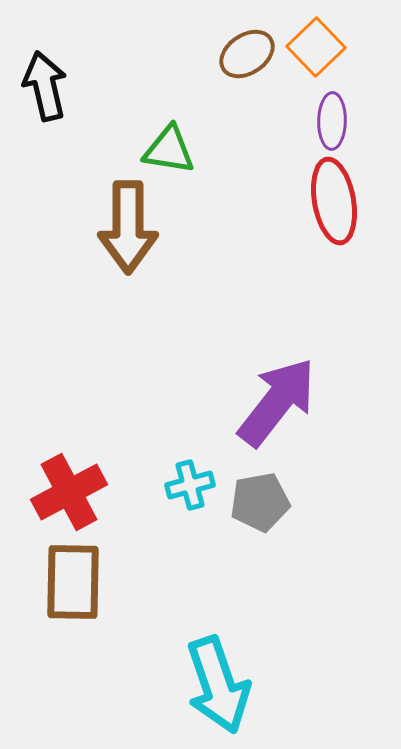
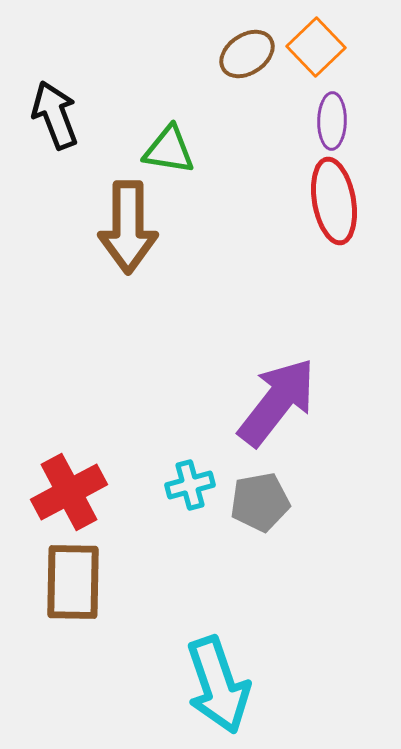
black arrow: moved 10 px right, 29 px down; rotated 8 degrees counterclockwise
